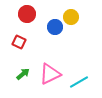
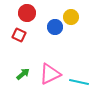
red circle: moved 1 px up
red square: moved 7 px up
cyan line: rotated 42 degrees clockwise
